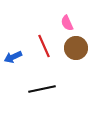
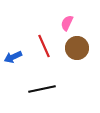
pink semicircle: rotated 49 degrees clockwise
brown circle: moved 1 px right
